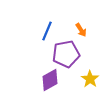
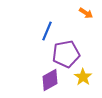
orange arrow: moved 5 px right, 17 px up; rotated 24 degrees counterclockwise
yellow star: moved 7 px left, 2 px up
